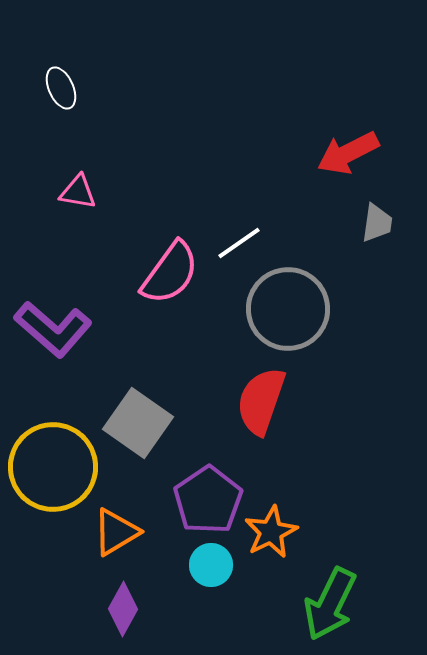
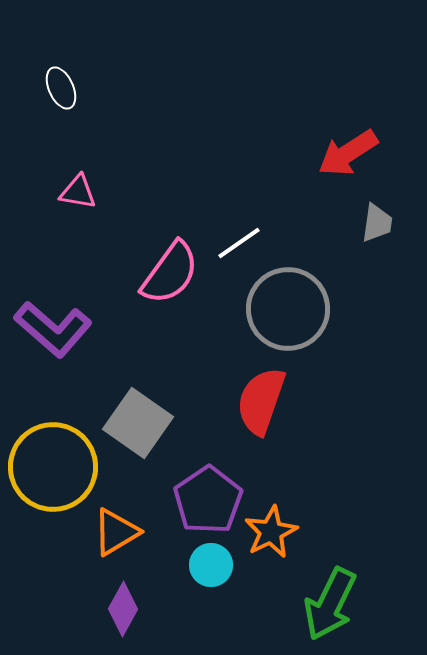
red arrow: rotated 6 degrees counterclockwise
